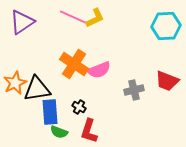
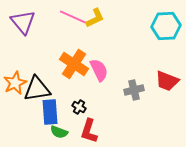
purple triangle: moved 1 px right; rotated 36 degrees counterclockwise
pink semicircle: rotated 95 degrees counterclockwise
